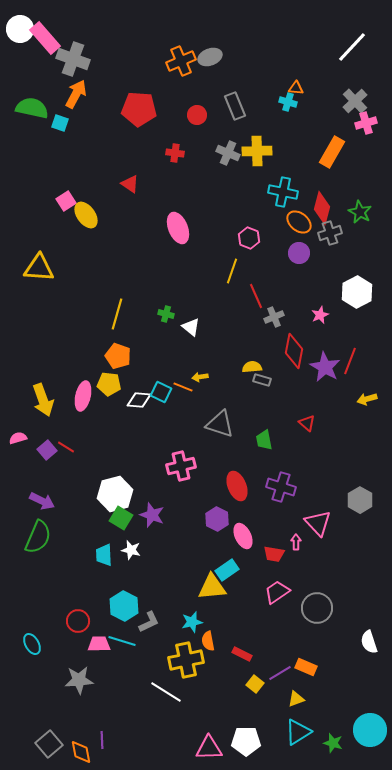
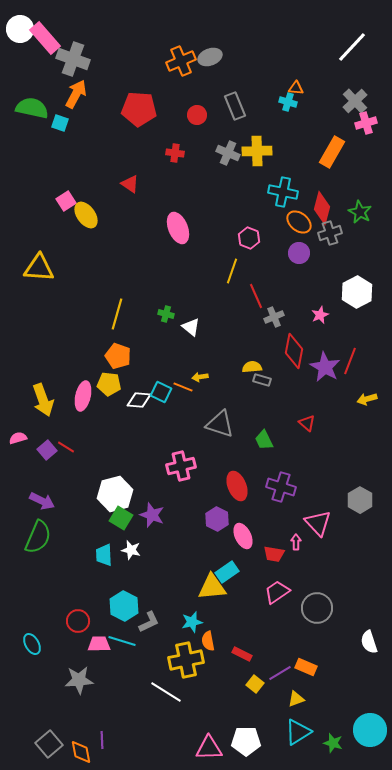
green trapezoid at (264, 440): rotated 15 degrees counterclockwise
cyan rectangle at (227, 570): moved 2 px down
